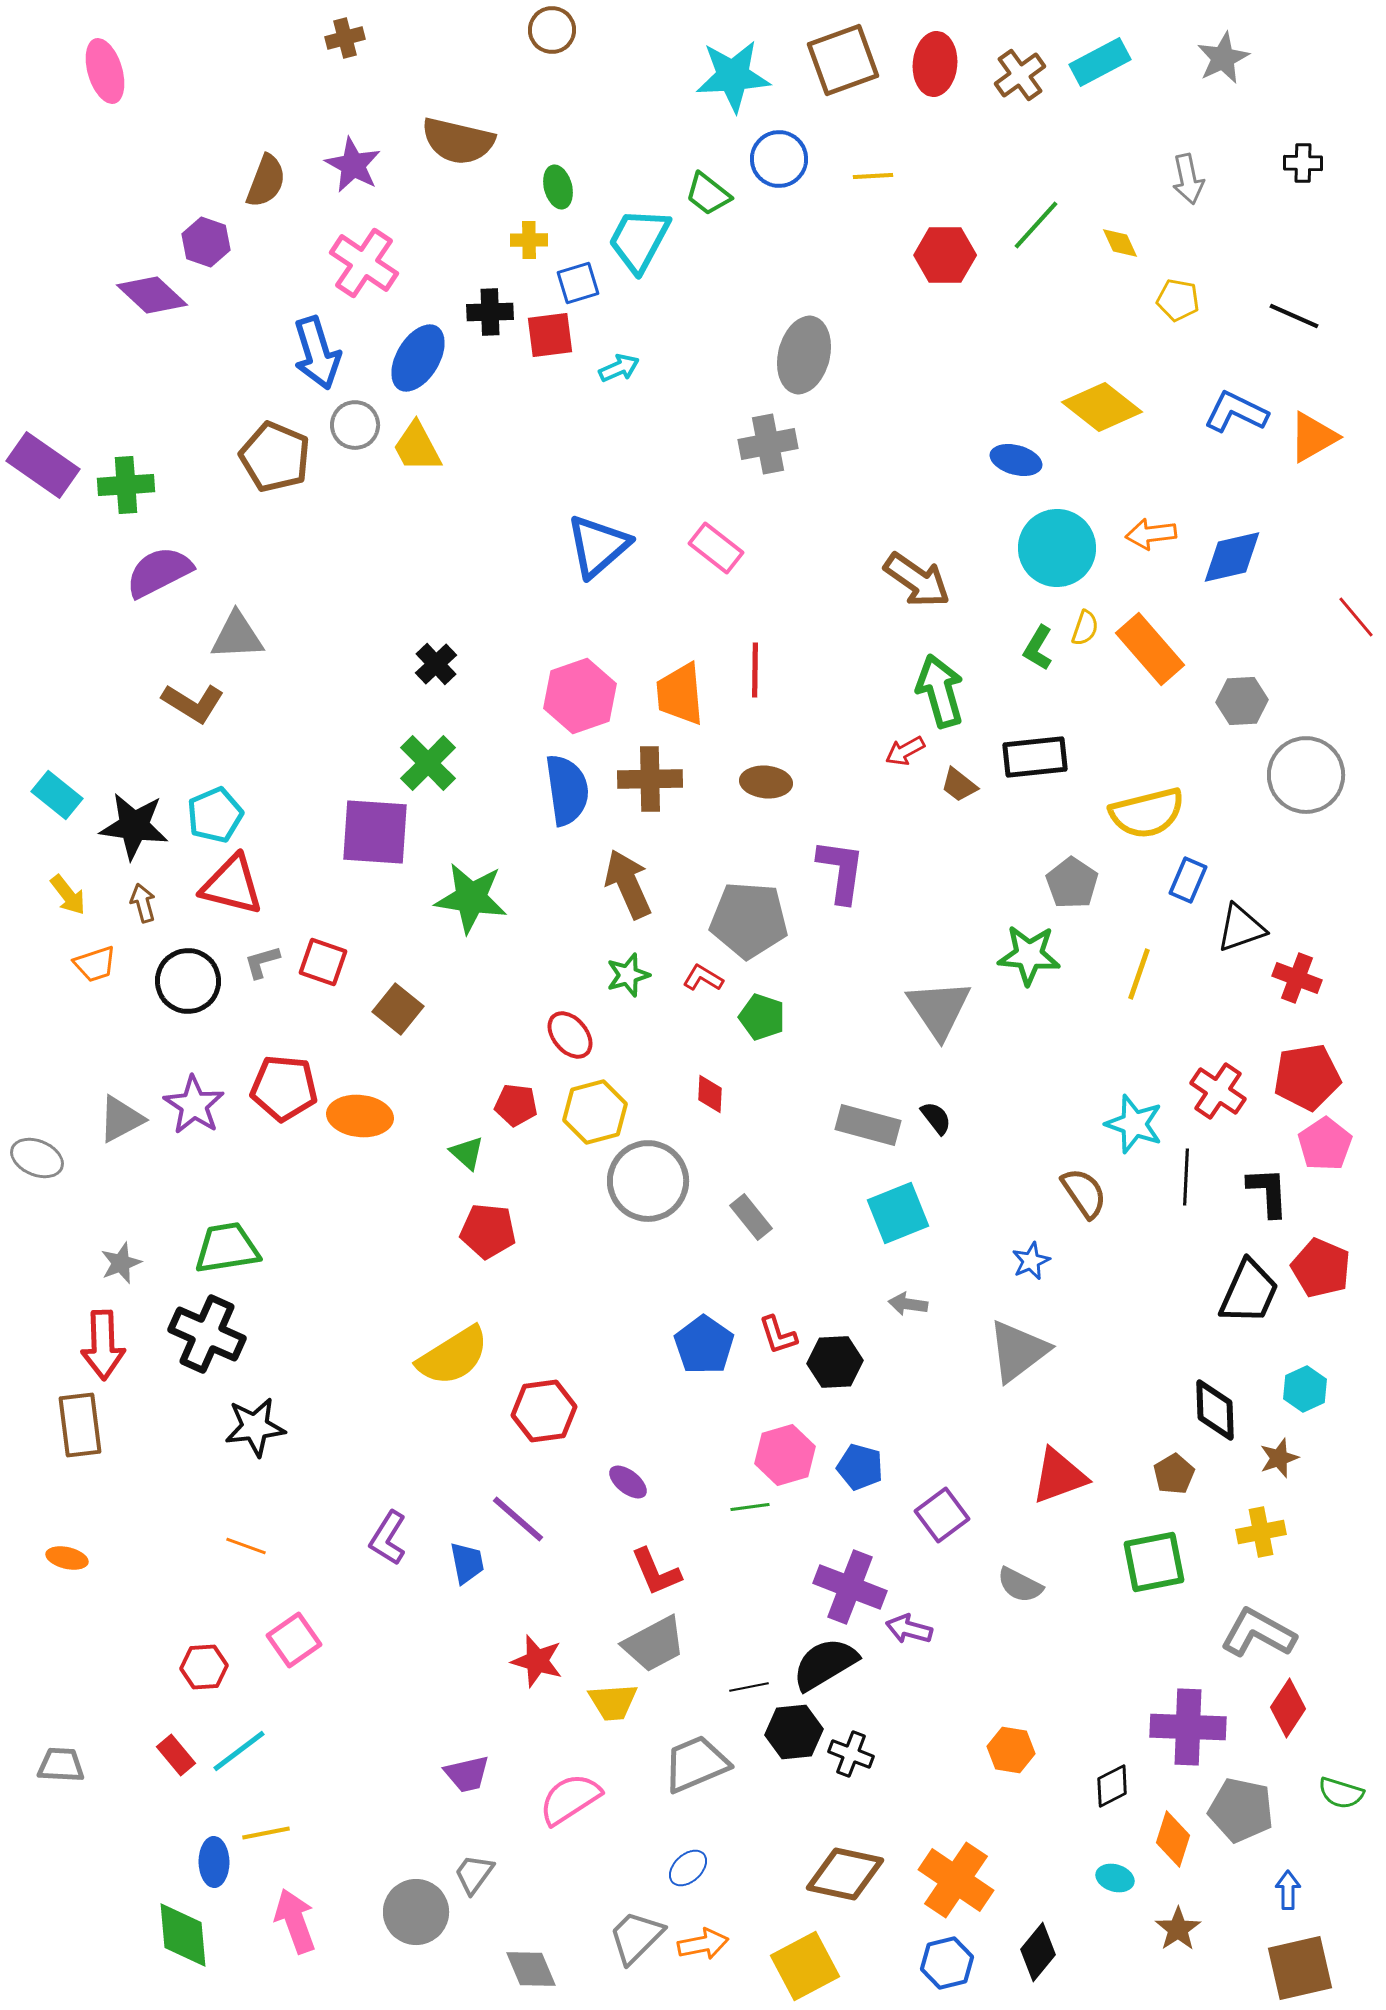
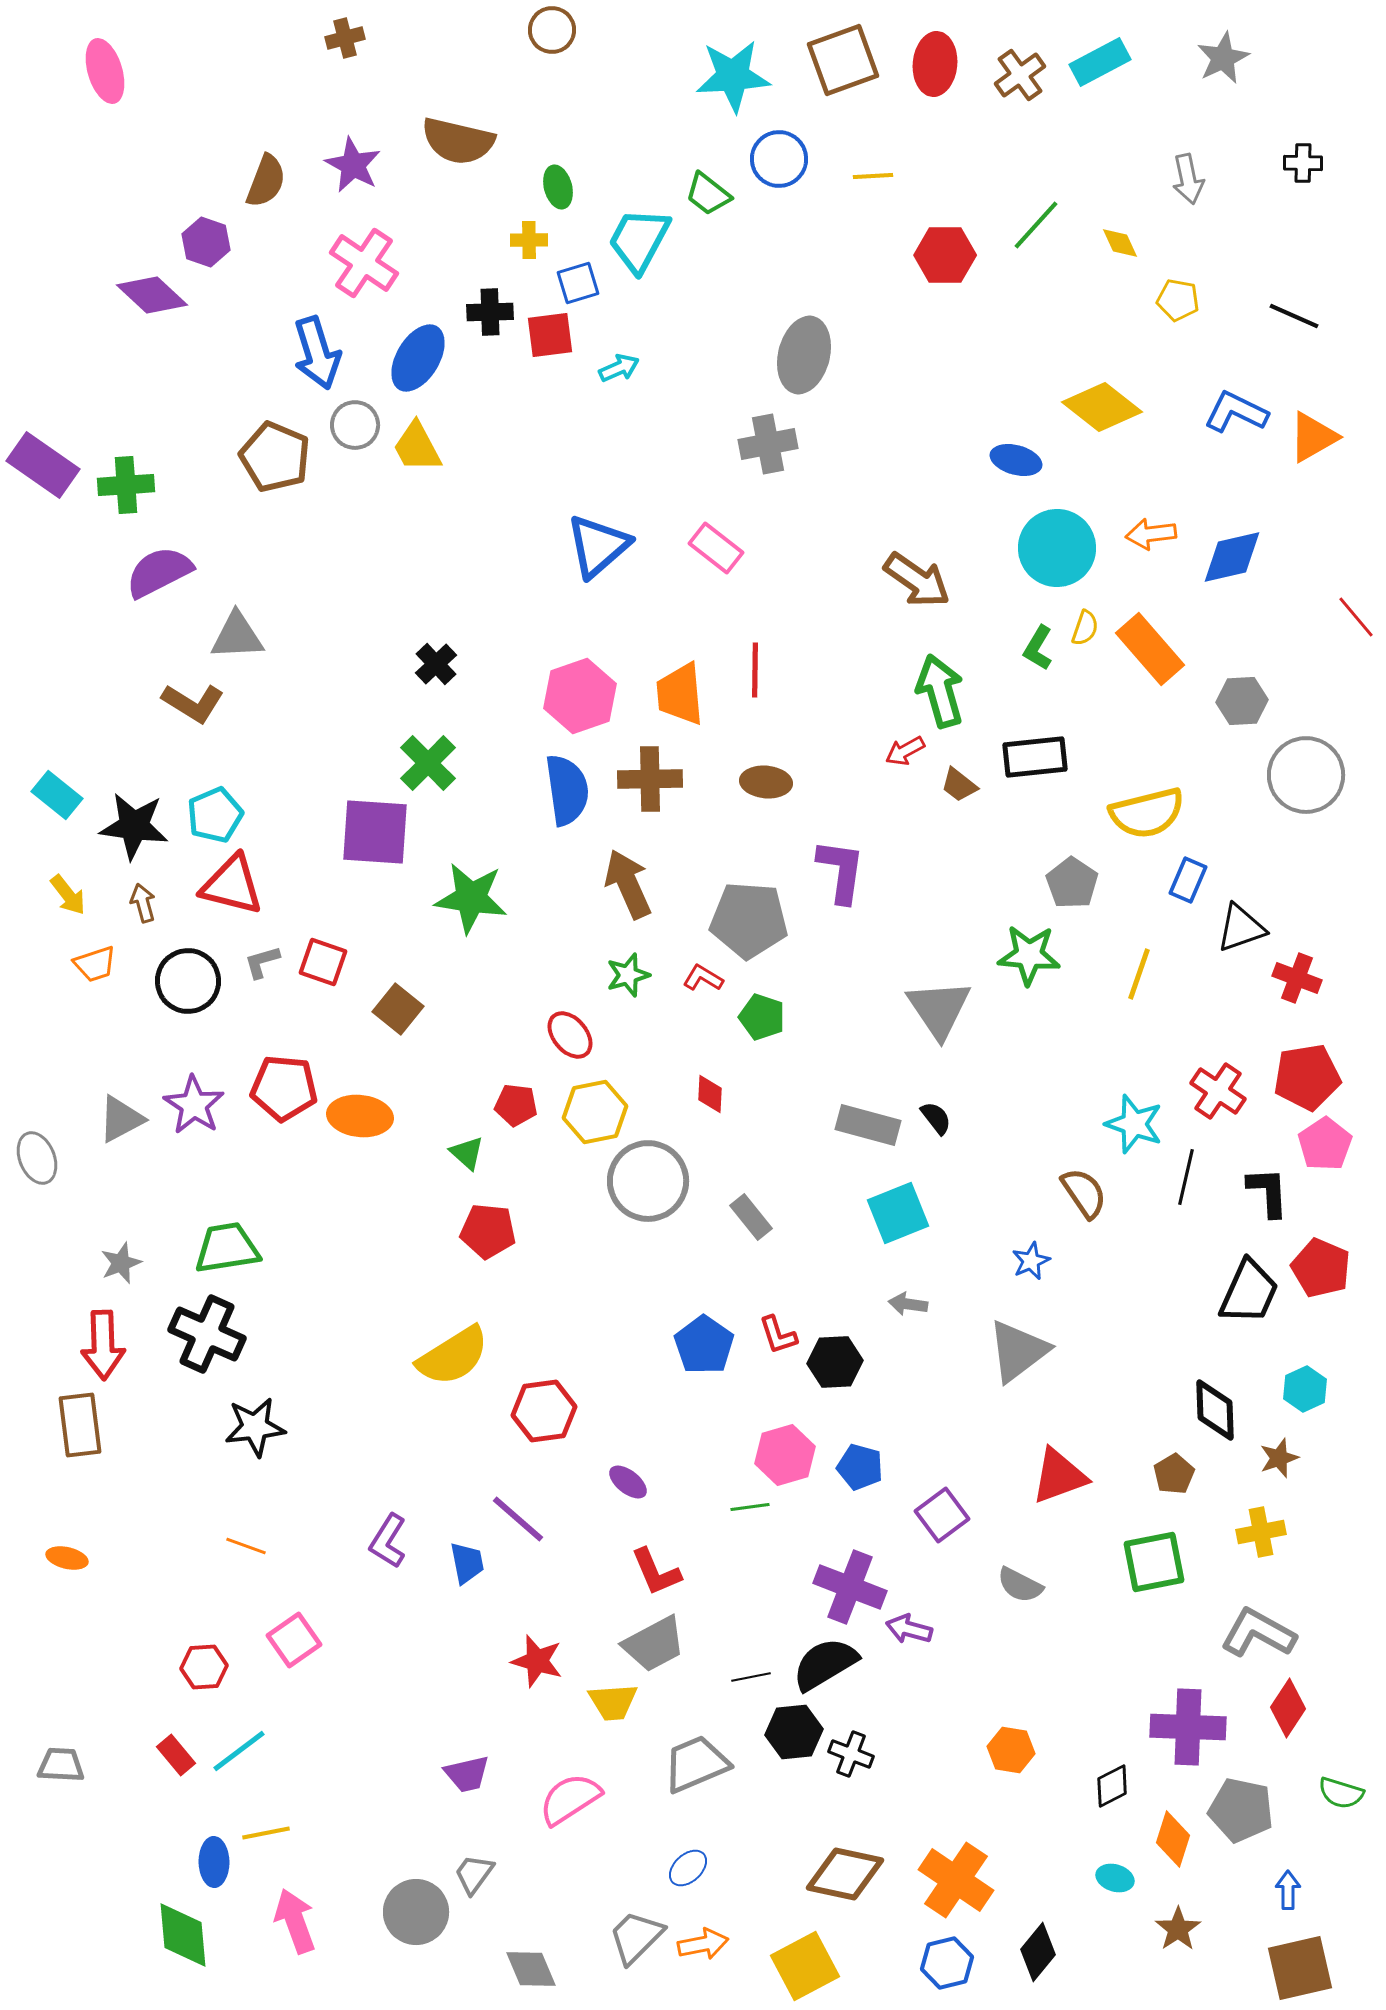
yellow hexagon at (595, 1112): rotated 4 degrees clockwise
gray ellipse at (37, 1158): rotated 45 degrees clockwise
black line at (1186, 1177): rotated 10 degrees clockwise
purple L-shape at (388, 1538): moved 3 px down
black line at (749, 1687): moved 2 px right, 10 px up
